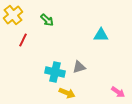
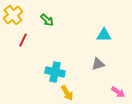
cyan triangle: moved 3 px right
gray triangle: moved 19 px right, 3 px up
yellow arrow: rotated 35 degrees clockwise
